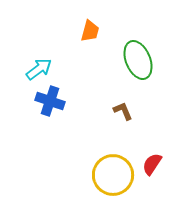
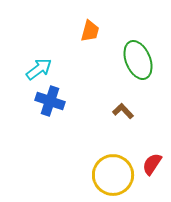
brown L-shape: rotated 20 degrees counterclockwise
